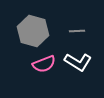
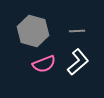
white L-shape: rotated 72 degrees counterclockwise
